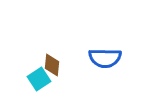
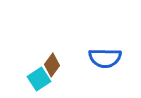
brown diamond: rotated 30 degrees clockwise
